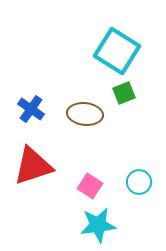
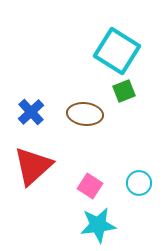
green square: moved 2 px up
blue cross: moved 3 px down; rotated 12 degrees clockwise
red triangle: rotated 24 degrees counterclockwise
cyan circle: moved 1 px down
